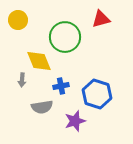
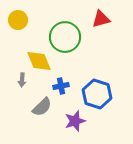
gray semicircle: rotated 35 degrees counterclockwise
